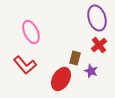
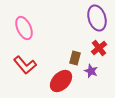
pink ellipse: moved 7 px left, 4 px up
red cross: moved 3 px down
red ellipse: moved 2 px down; rotated 15 degrees clockwise
